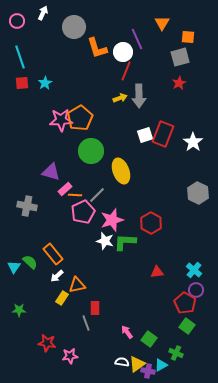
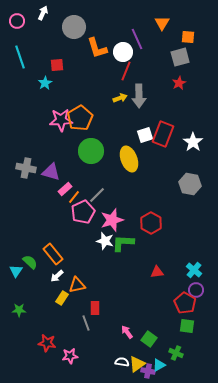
red square at (22, 83): moved 35 px right, 18 px up
yellow ellipse at (121, 171): moved 8 px right, 12 px up
gray hexagon at (198, 193): moved 8 px left, 9 px up; rotated 15 degrees counterclockwise
orange line at (75, 195): moved 1 px left, 2 px down; rotated 56 degrees counterclockwise
gray cross at (27, 206): moved 1 px left, 38 px up
green L-shape at (125, 242): moved 2 px left, 1 px down
cyan triangle at (14, 267): moved 2 px right, 4 px down
green square at (187, 326): rotated 28 degrees counterclockwise
cyan triangle at (161, 365): moved 2 px left
